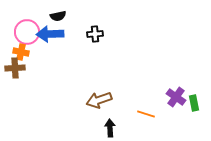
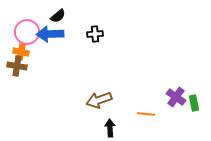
black semicircle: rotated 28 degrees counterclockwise
brown cross: moved 2 px right, 2 px up; rotated 12 degrees clockwise
orange line: rotated 12 degrees counterclockwise
